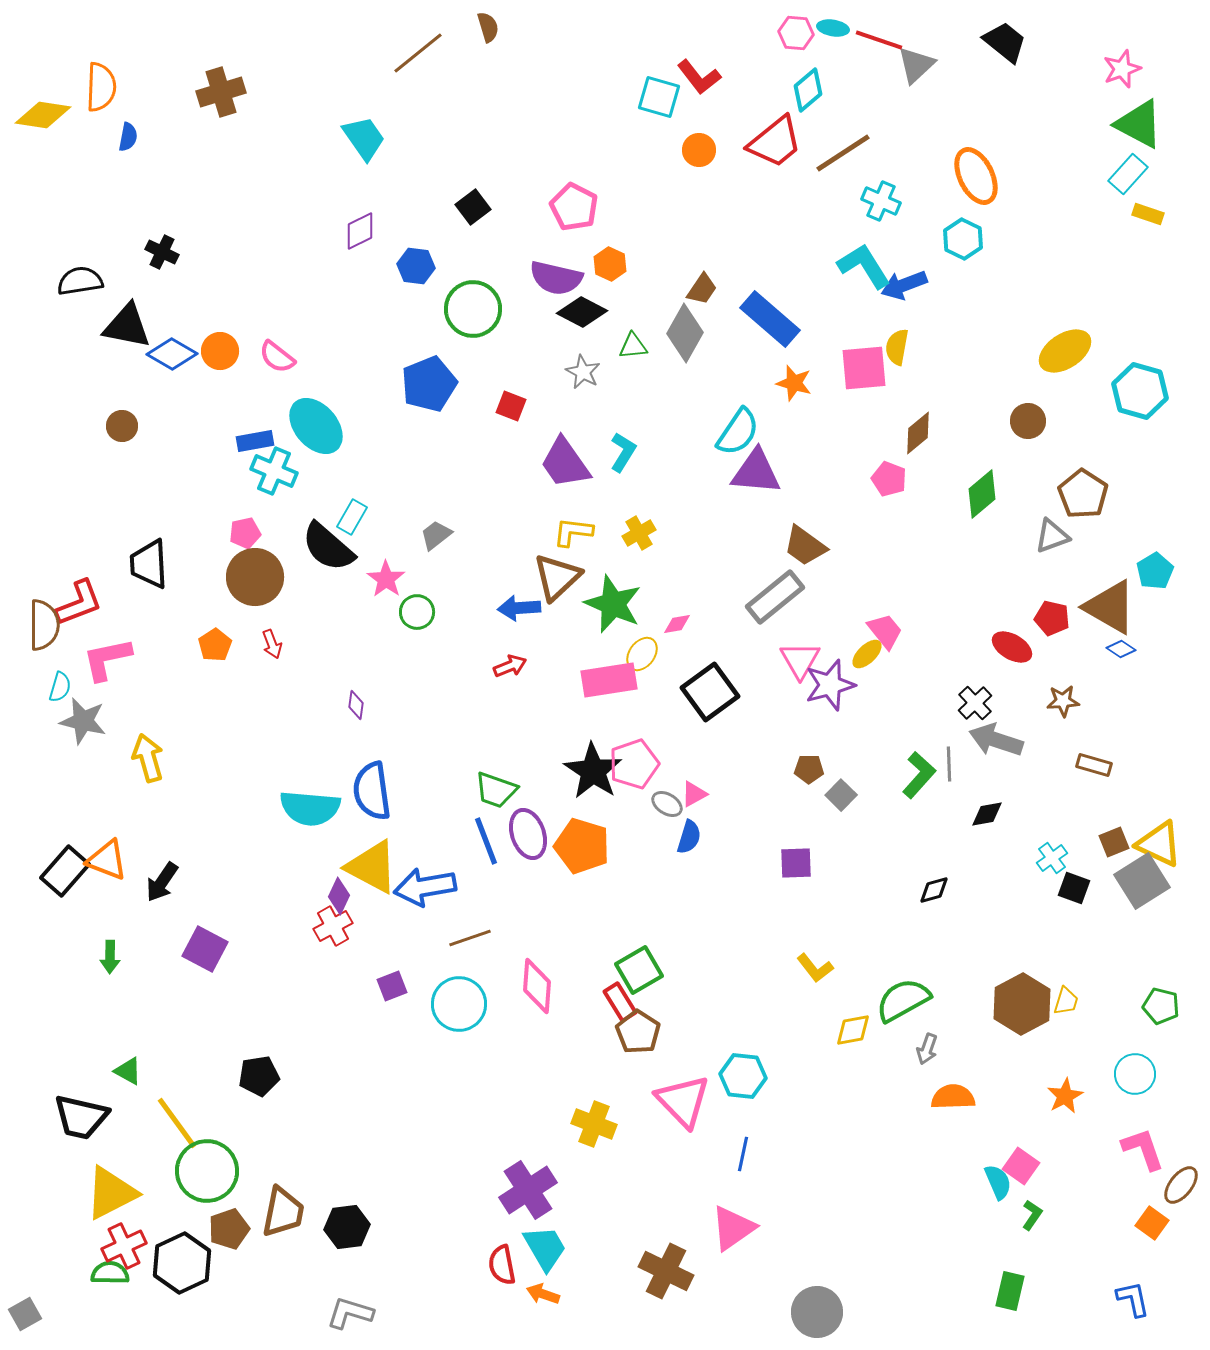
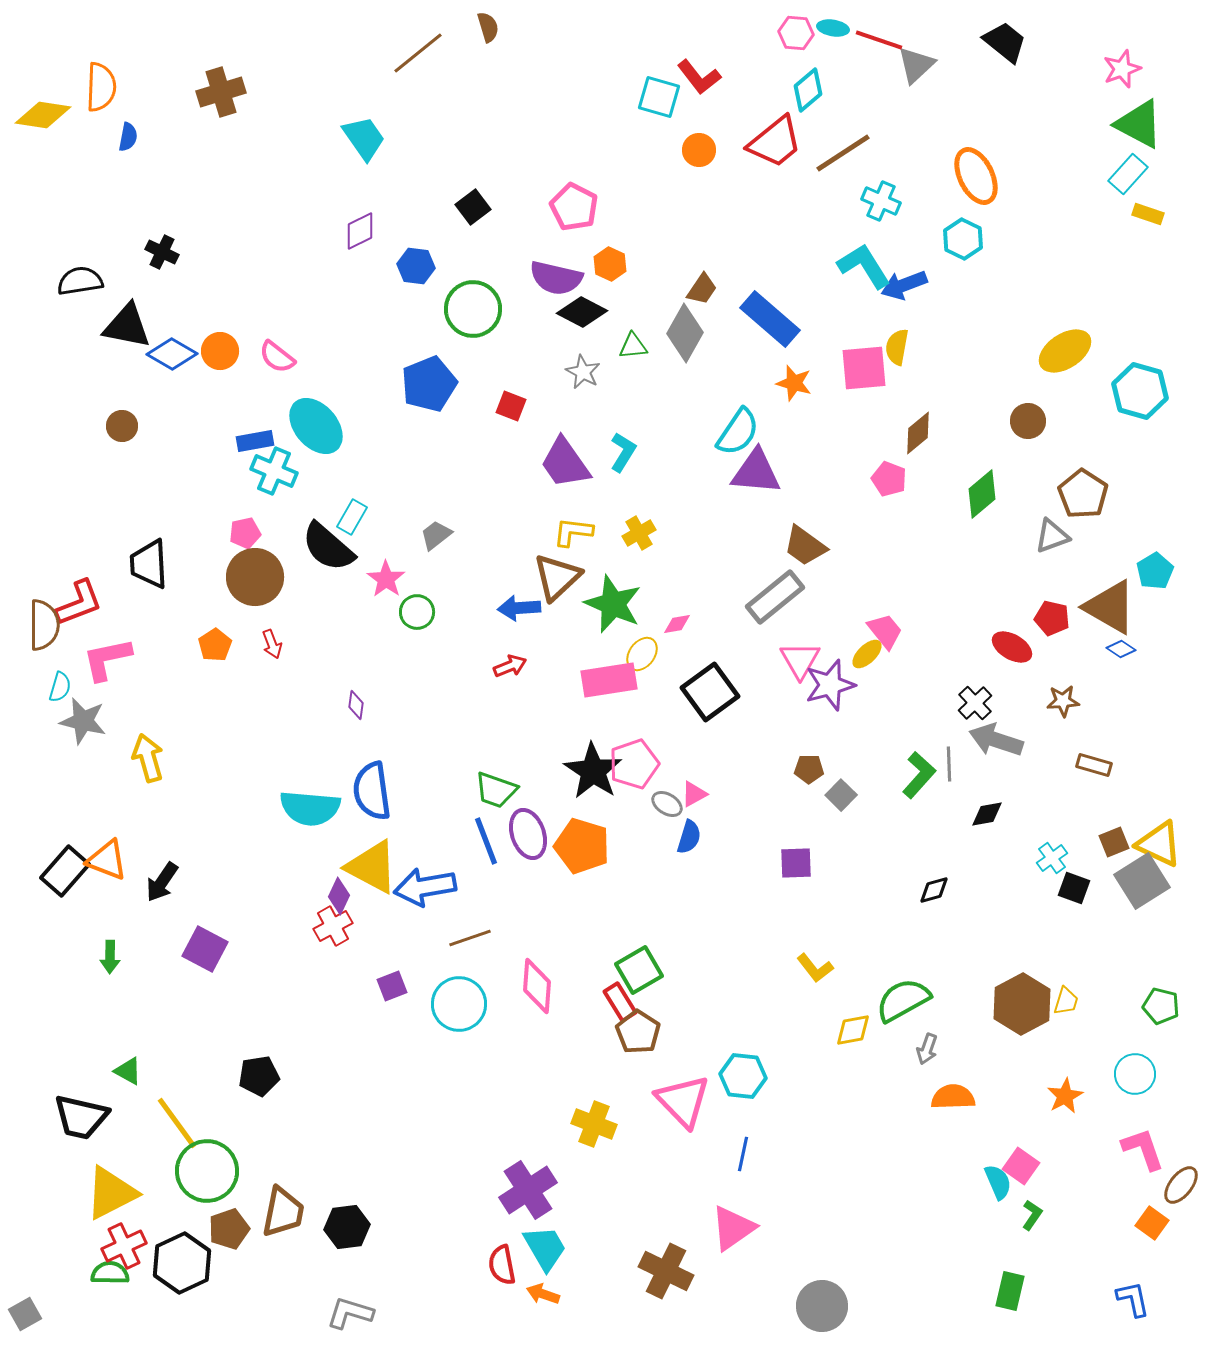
gray circle at (817, 1312): moved 5 px right, 6 px up
